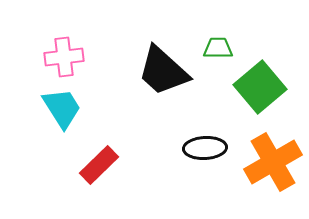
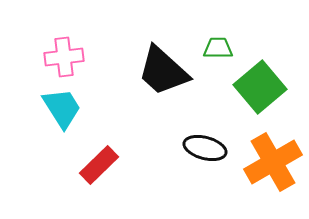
black ellipse: rotated 18 degrees clockwise
